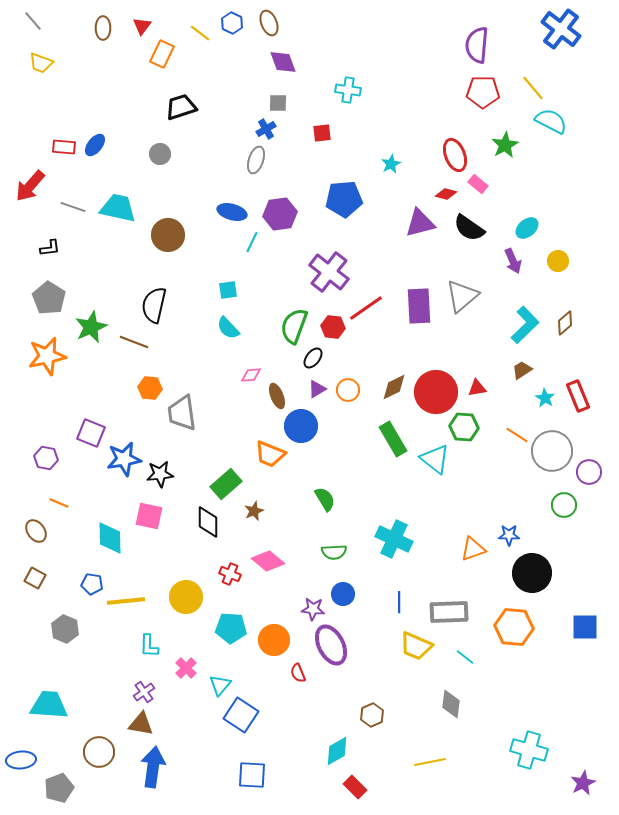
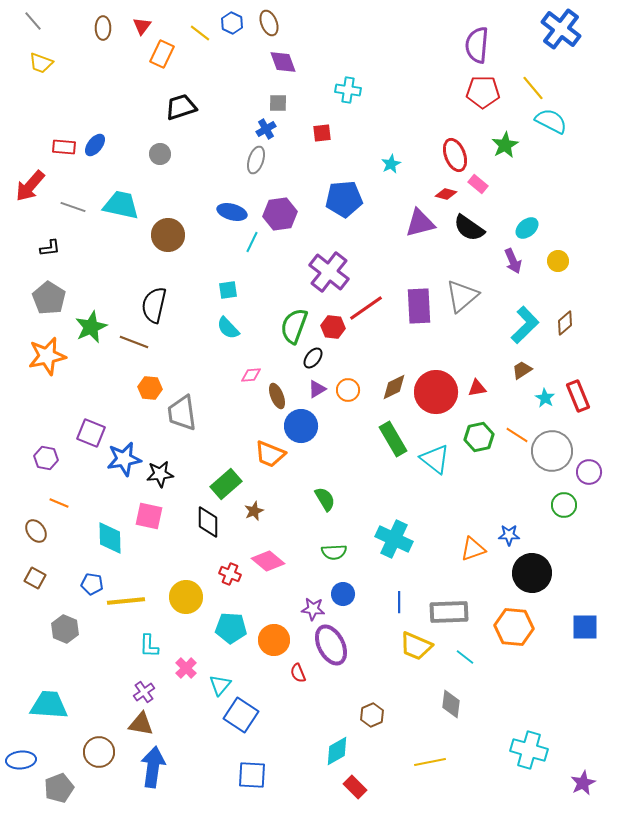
cyan trapezoid at (118, 208): moved 3 px right, 3 px up
green hexagon at (464, 427): moved 15 px right, 10 px down; rotated 16 degrees counterclockwise
